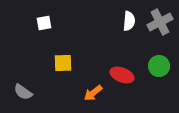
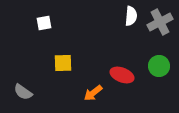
white semicircle: moved 2 px right, 5 px up
